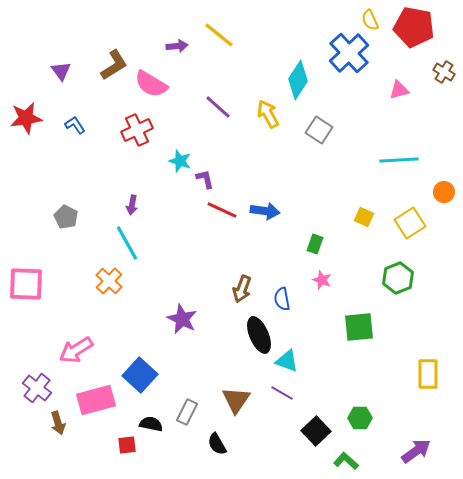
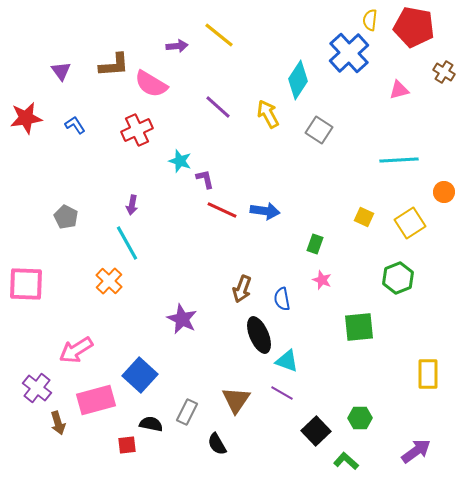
yellow semicircle at (370, 20): rotated 30 degrees clockwise
brown L-shape at (114, 65): rotated 28 degrees clockwise
